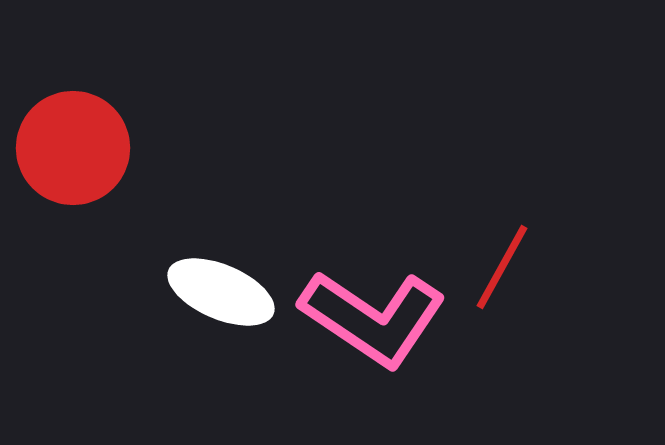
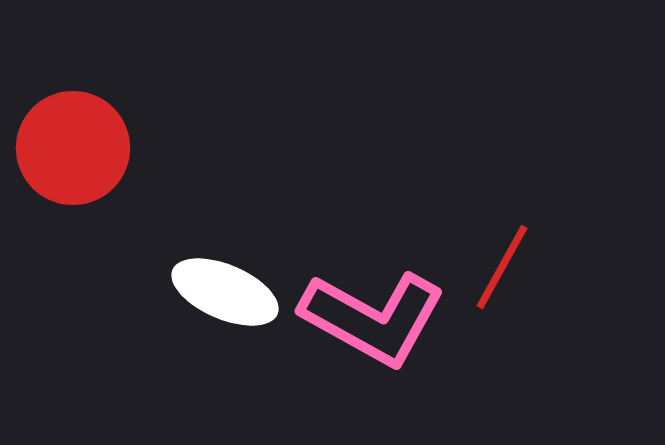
white ellipse: moved 4 px right
pink L-shape: rotated 5 degrees counterclockwise
